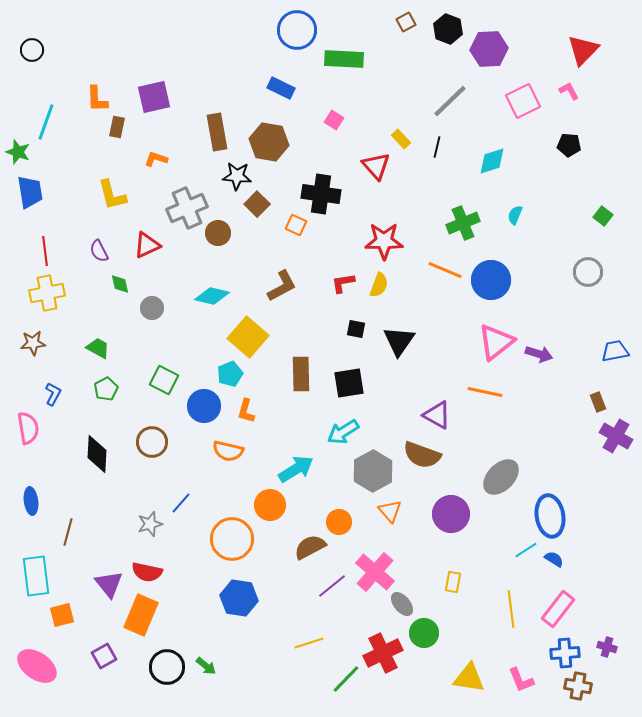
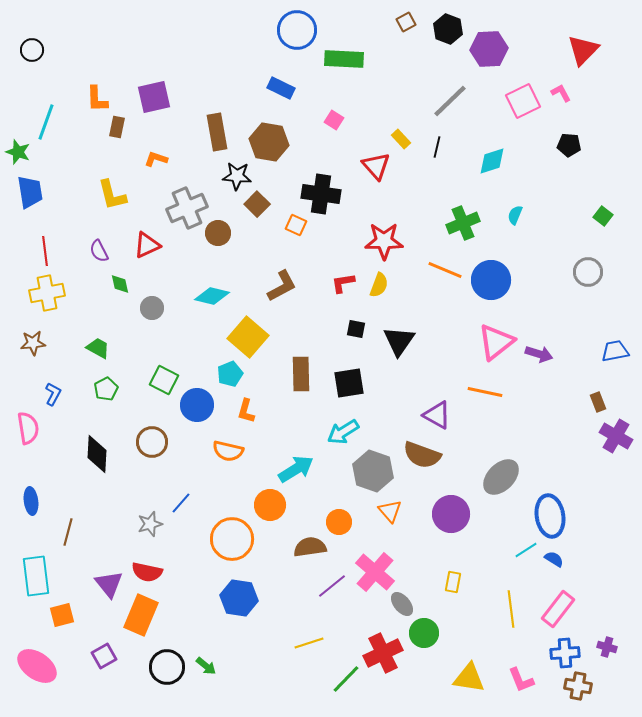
pink L-shape at (569, 91): moved 8 px left, 2 px down
blue circle at (204, 406): moved 7 px left, 1 px up
gray hexagon at (373, 471): rotated 12 degrees counterclockwise
brown semicircle at (310, 547): rotated 20 degrees clockwise
